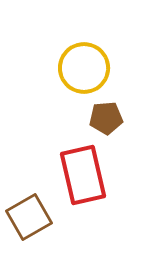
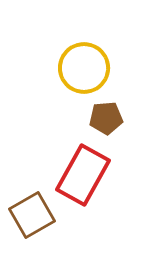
red rectangle: rotated 42 degrees clockwise
brown square: moved 3 px right, 2 px up
